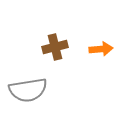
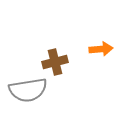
brown cross: moved 15 px down
